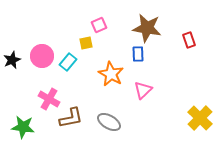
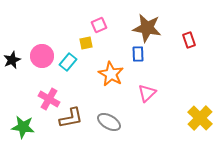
pink triangle: moved 4 px right, 3 px down
